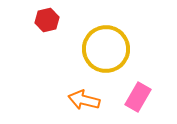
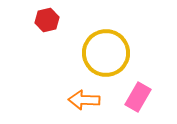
yellow circle: moved 4 px down
orange arrow: rotated 12 degrees counterclockwise
